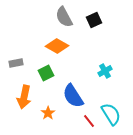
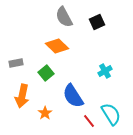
black square: moved 3 px right, 2 px down
orange diamond: rotated 15 degrees clockwise
green square: rotated 14 degrees counterclockwise
orange arrow: moved 2 px left, 1 px up
orange star: moved 3 px left
